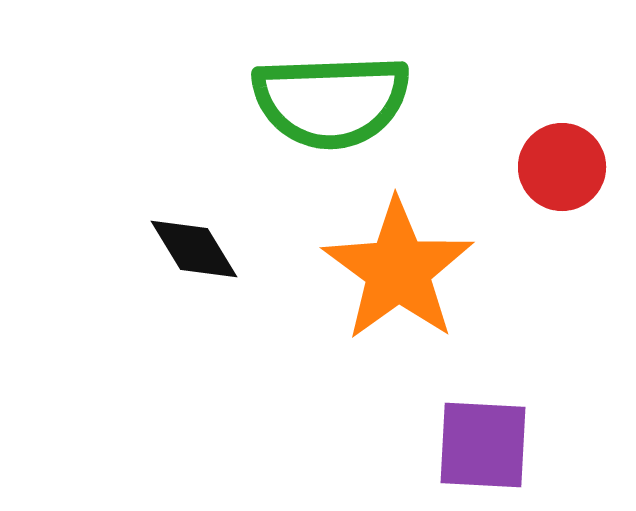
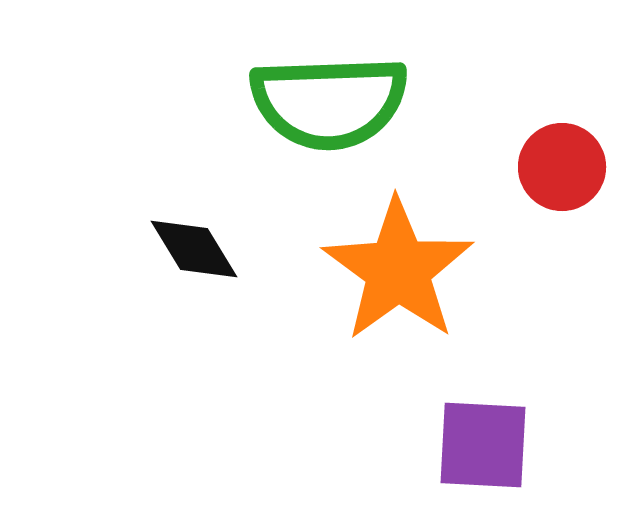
green semicircle: moved 2 px left, 1 px down
